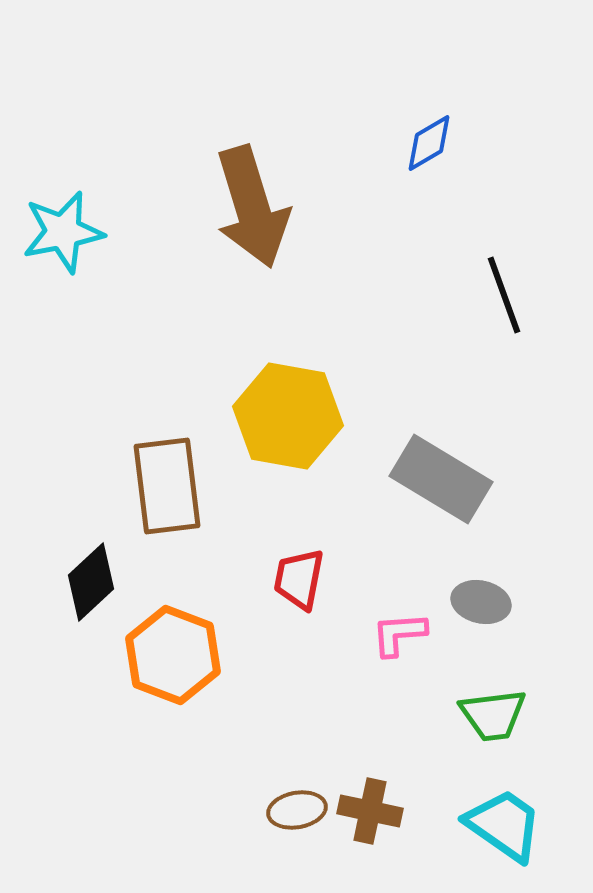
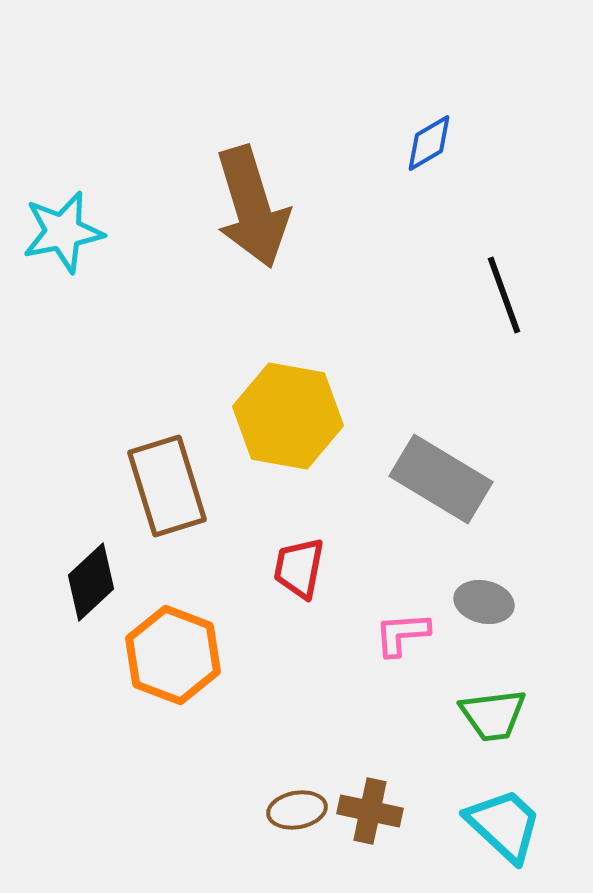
brown rectangle: rotated 10 degrees counterclockwise
red trapezoid: moved 11 px up
gray ellipse: moved 3 px right
pink L-shape: moved 3 px right
cyan trapezoid: rotated 8 degrees clockwise
